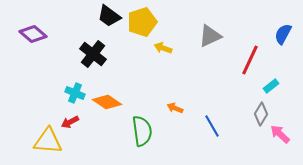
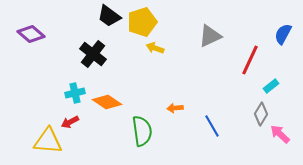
purple diamond: moved 2 px left
yellow arrow: moved 8 px left
cyan cross: rotated 36 degrees counterclockwise
orange arrow: rotated 28 degrees counterclockwise
